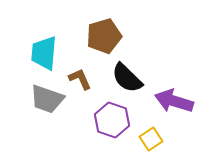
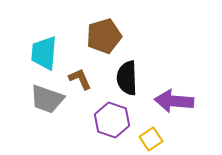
black semicircle: rotated 44 degrees clockwise
purple arrow: rotated 12 degrees counterclockwise
